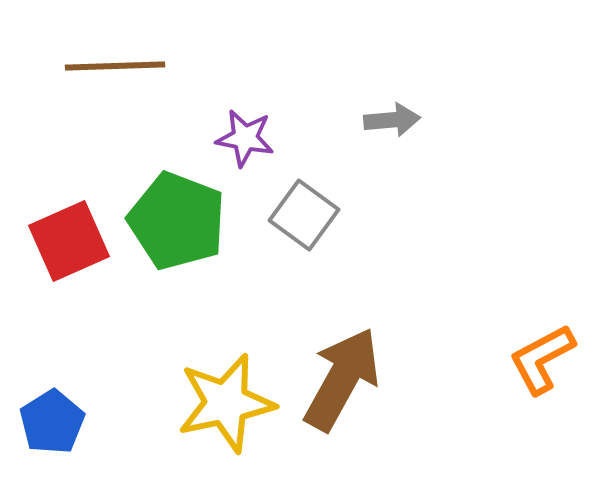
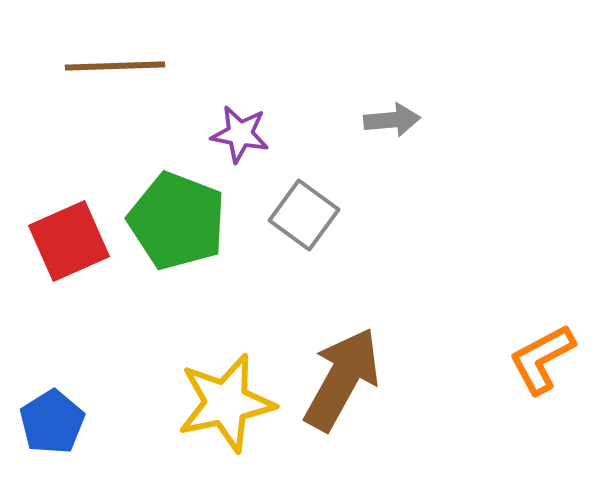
purple star: moved 5 px left, 4 px up
